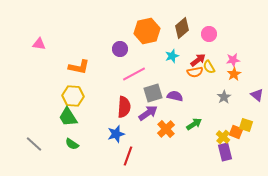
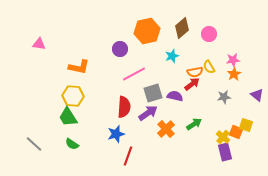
red arrow: moved 6 px left, 24 px down
gray star: rotated 24 degrees clockwise
